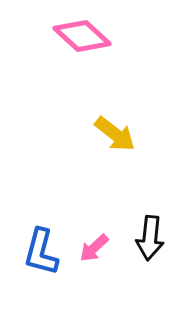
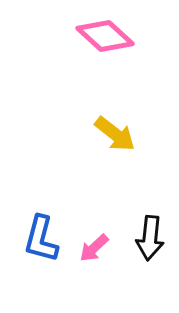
pink diamond: moved 23 px right
blue L-shape: moved 13 px up
